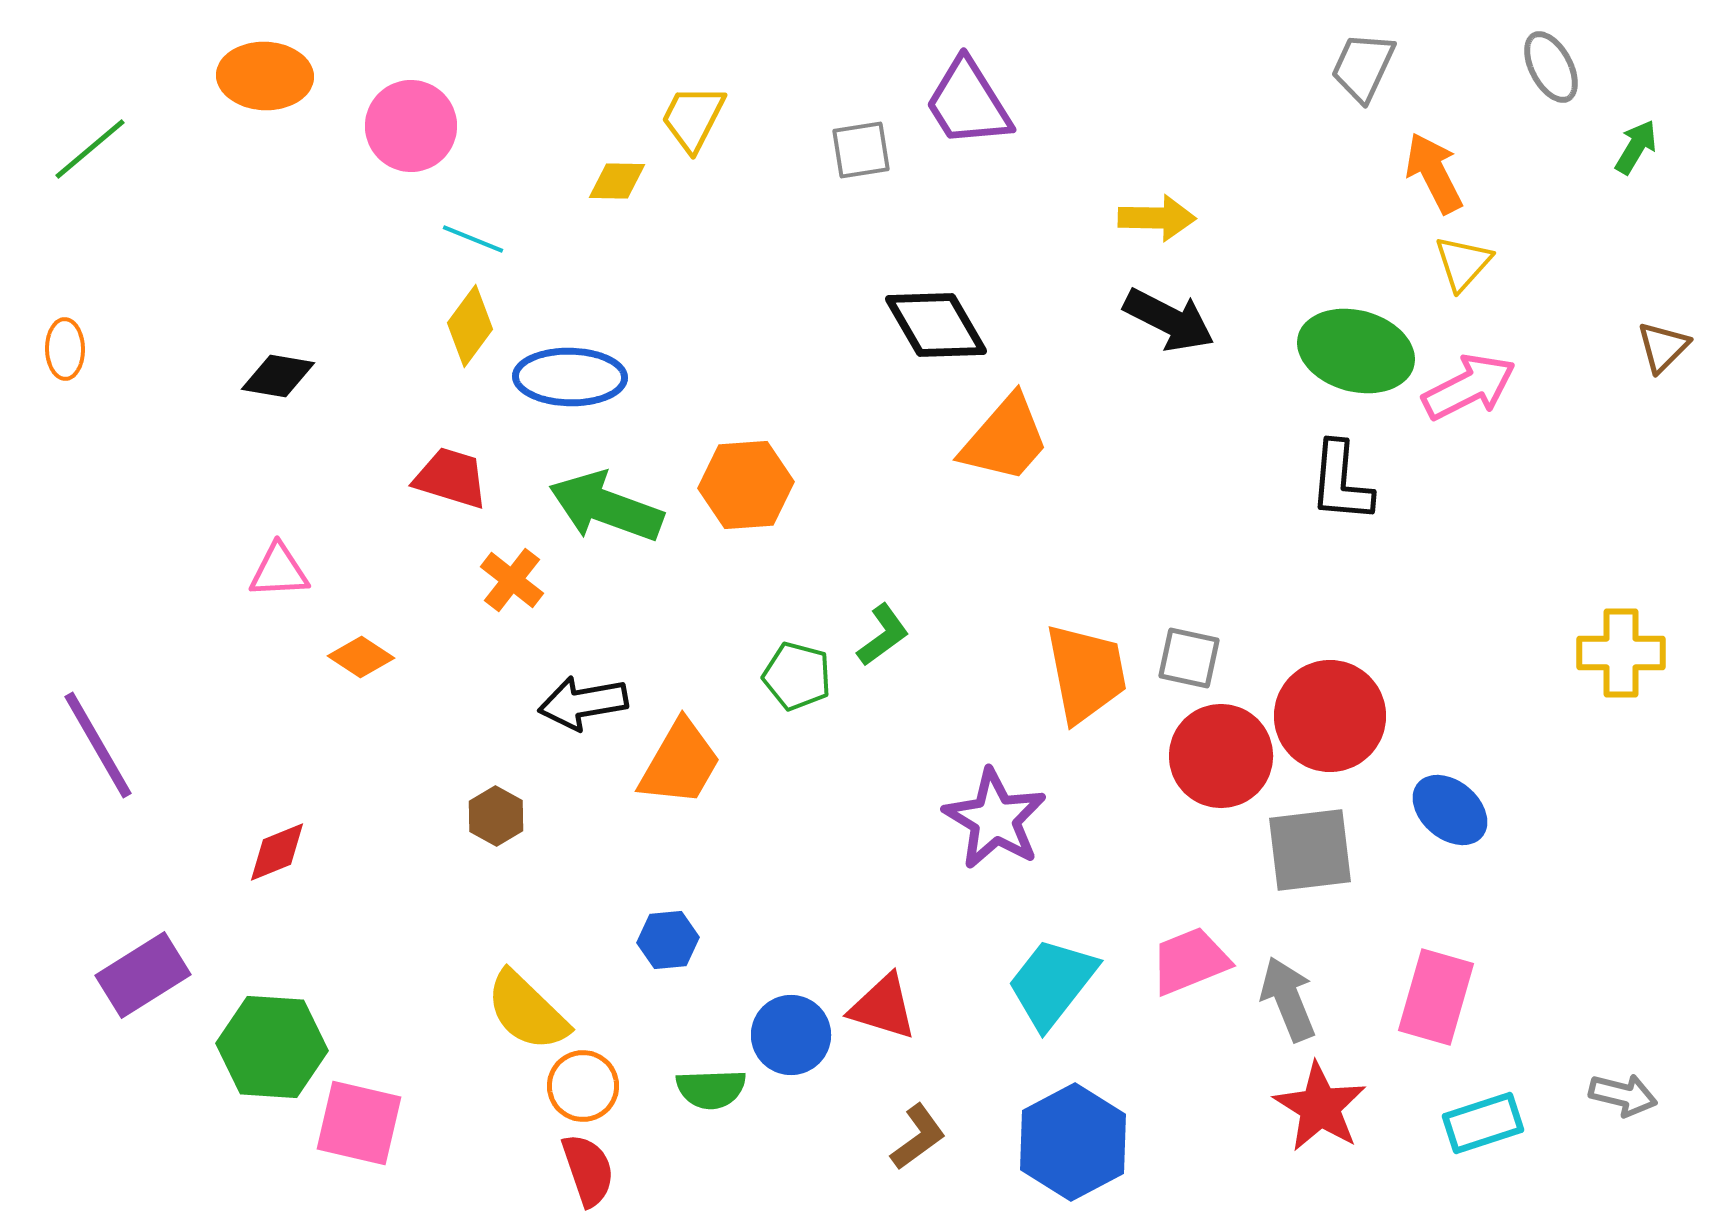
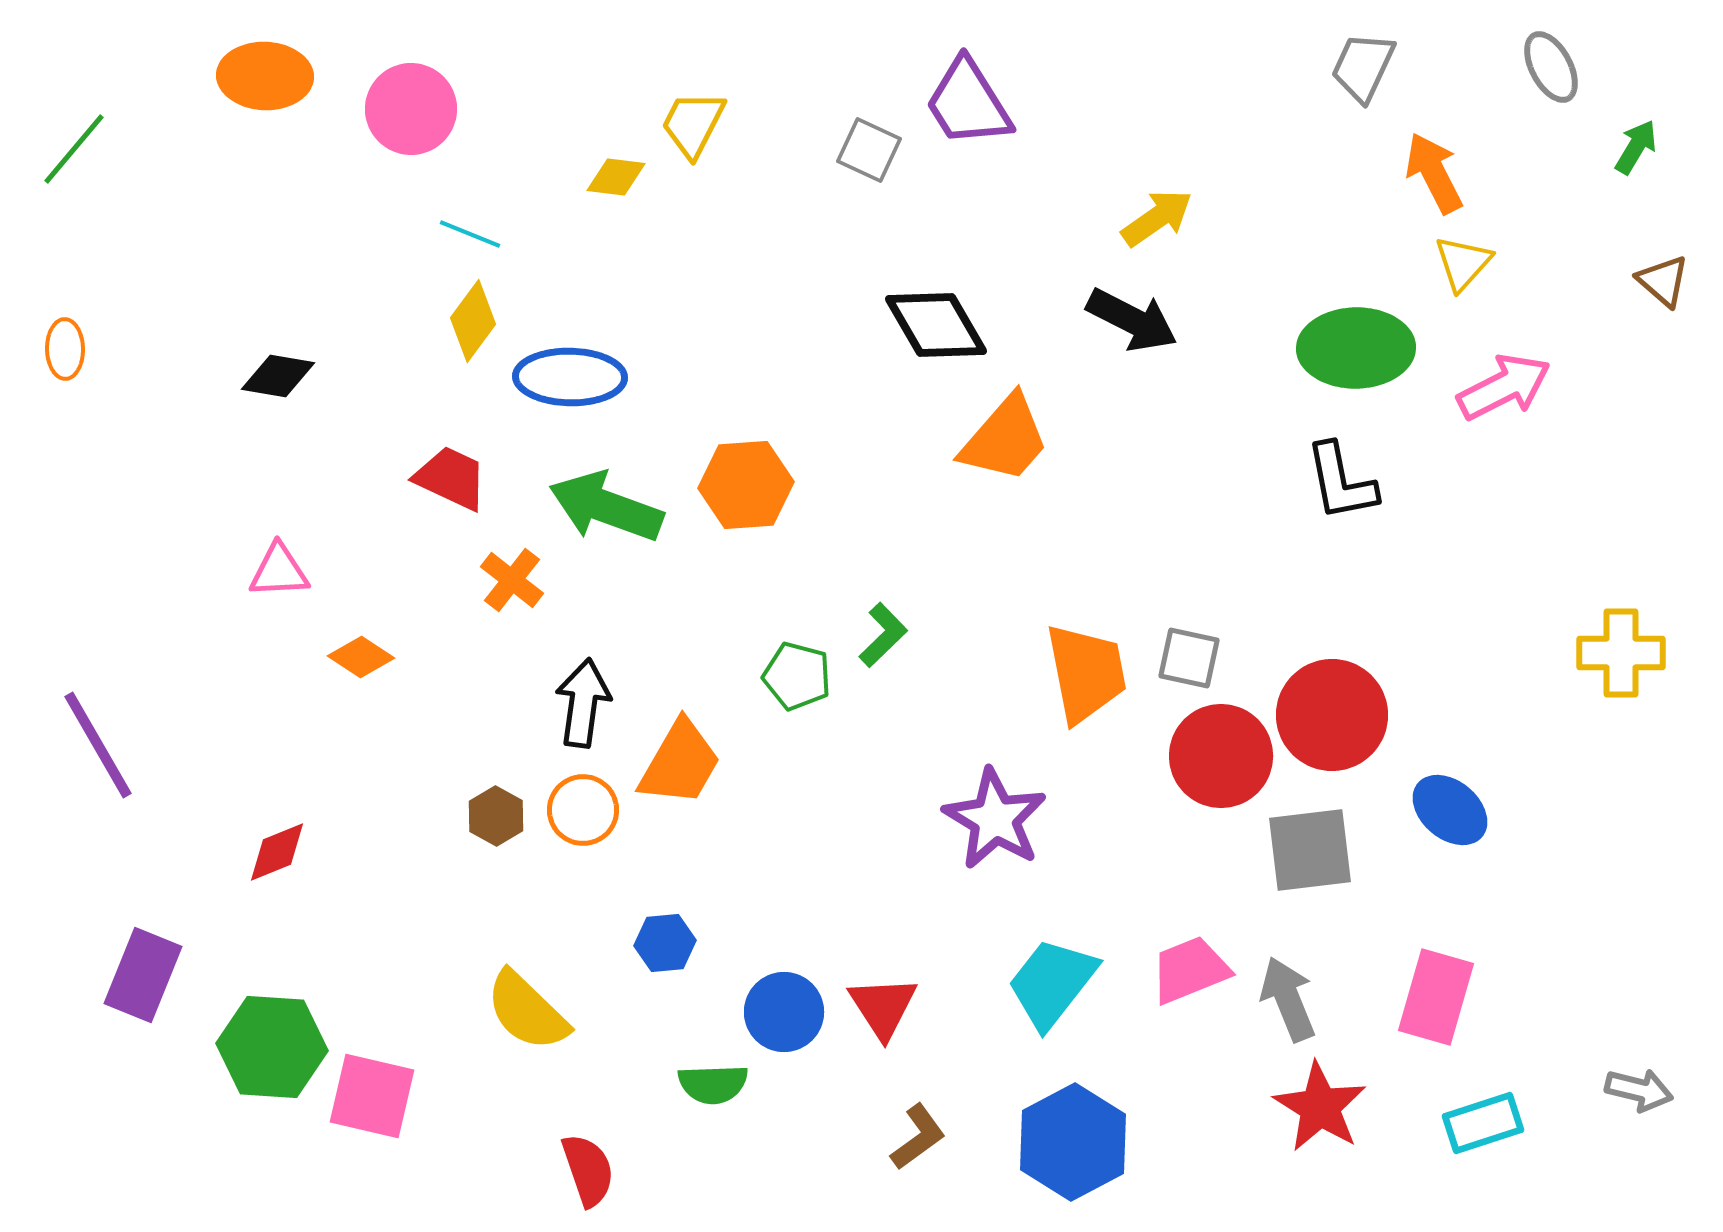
yellow trapezoid at (693, 118): moved 6 px down
pink circle at (411, 126): moved 17 px up
green line at (90, 149): moved 16 px left; rotated 10 degrees counterclockwise
gray square at (861, 150): moved 8 px right; rotated 34 degrees clockwise
yellow diamond at (617, 181): moved 1 px left, 4 px up; rotated 6 degrees clockwise
yellow arrow at (1157, 218): rotated 36 degrees counterclockwise
cyan line at (473, 239): moved 3 px left, 5 px up
black arrow at (1169, 320): moved 37 px left
yellow diamond at (470, 326): moved 3 px right, 5 px up
brown triangle at (1663, 347): moved 66 px up; rotated 34 degrees counterclockwise
green ellipse at (1356, 351): moved 3 px up; rotated 16 degrees counterclockwise
pink arrow at (1469, 387): moved 35 px right
red trapezoid at (451, 478): rotated 8 degrees clockwise
black L-shape at (1341, 482): rotated 16 degrees counterclockwise
green L-shape at (883, 635): rotated 8 degrees counterclockwise
black arrow at (583, 703): rotated 108 degrees clockwise
red circle at (1330, 716): moved 2 px right, 1 px up
blue hexagon at (668, 940): moved 3 px left, 3 px down
pink trapezoid at (1190, 961): moved 9 px down
purple rectangle at (143, 975): rotated 36 degrees counterclockwise
red triangle at (883, 1007): rotated 40 degrees clockwise
blue circle at (791, 1035): moved 7 px left, 23 px up
orange circle at (583, 1086): moved 276 px up
green semicircle at (711, 1089): moved 2 px right, 5 px up
gray arrow at (1623, 1095): moved 16 px right, 5 px up
pink square at (359, 1123): moved 13 px right, 27 px up
